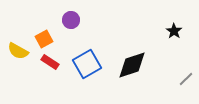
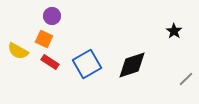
purple circle: moved 19 px left, 4 px up
orange square: rotated 36 degrees counterclockwise
